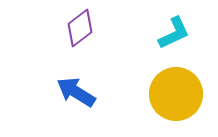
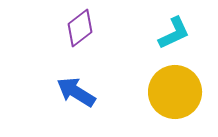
yellow circle: moved 1 px left, 2 px up
